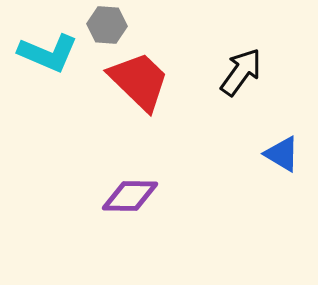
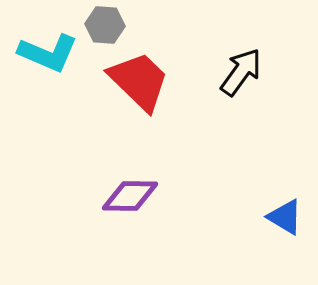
gray hexagon: moved 2 px left
blue triangle: moved 3 px right, 63 px down
